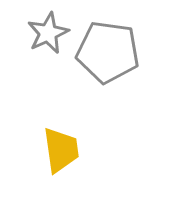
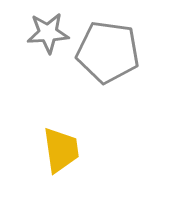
gray star: rotated 21 degrees clockwise
